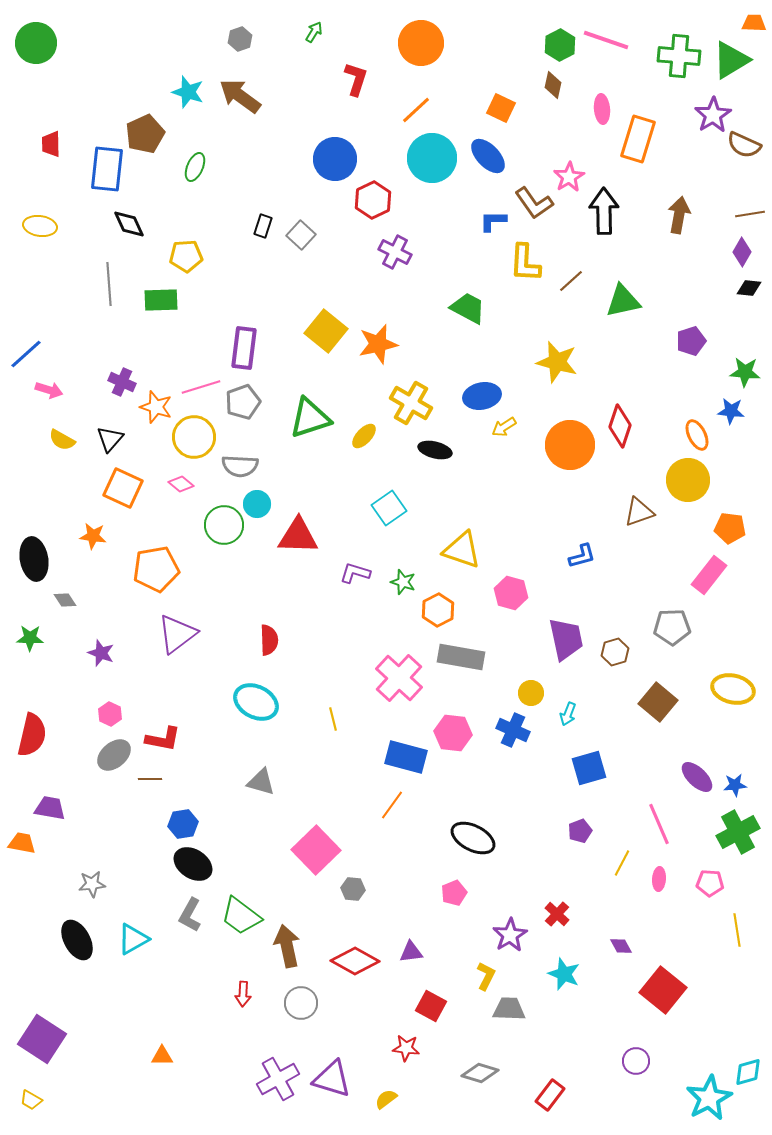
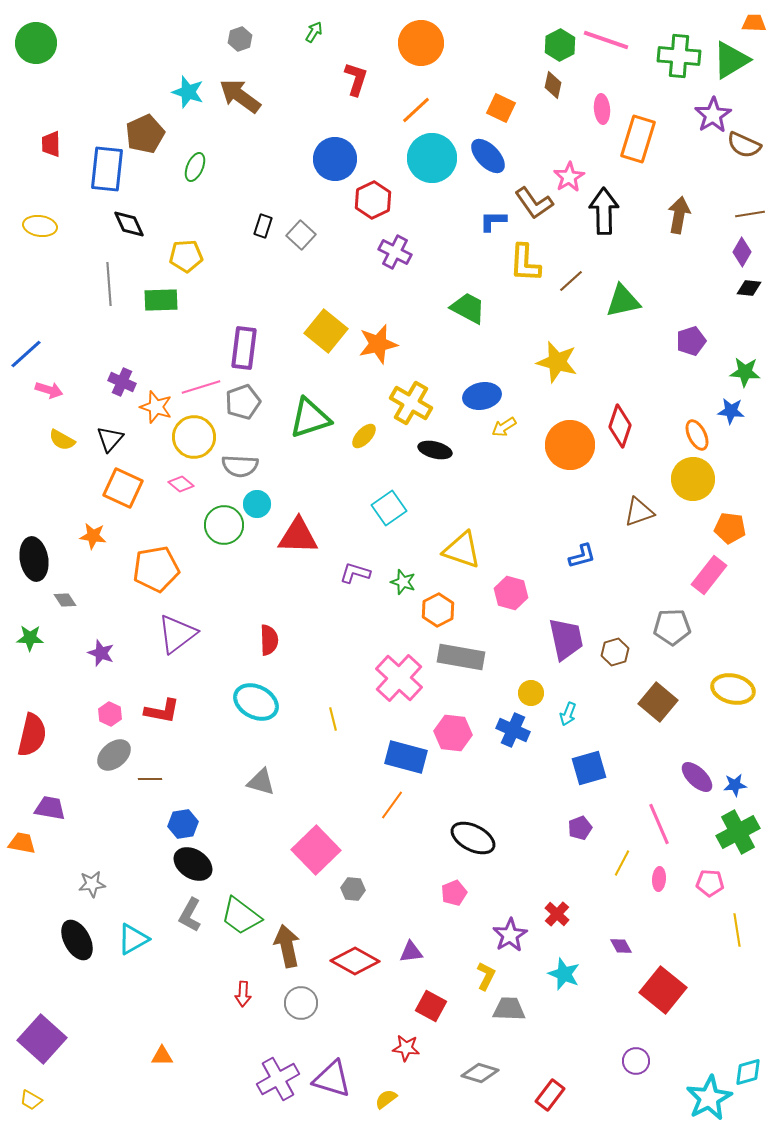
yellow circle at (688, 480): moved 5 px right, 1 px up
red L-shape at (163, 739): moved 1 px left, 28 px up
purple pentagon at (580, 831): moved 3 px up
purple square at (42, 1039): rotated 9 degrees clockwise
